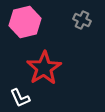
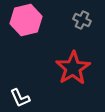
pink hexagon: moved 1 px right, 2 px up
red star: moved 29 px right
